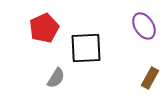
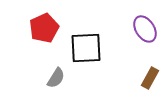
purple ellipse: moved 1 px right, 3 px down
